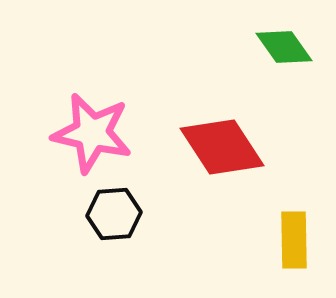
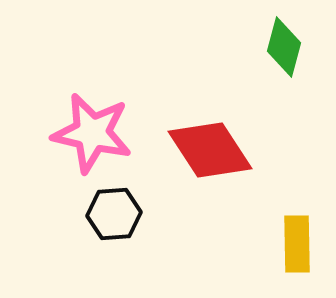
green diamond: rotated 50 degrees clockwise
red diamond: moved 12 px left, 3 px down
yellow rectangle: moved 3 px right, 4 px down
